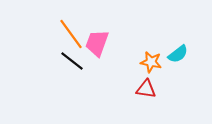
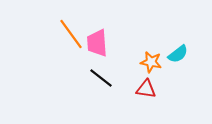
pink trapezoid: rotated 24 degrees counterclockwise
black line: moved 29 px right, 17 px down
